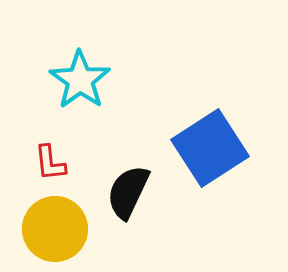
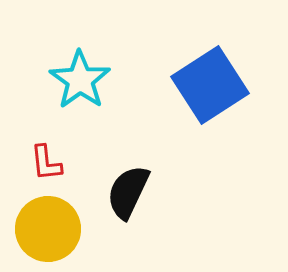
blue square: moved 63 px up
red L-shape: moved 4 px left
yellow circle: moved 7 px left
